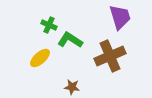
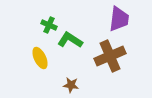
purple trapezoid: moved 1 px left, 2 px down; rotated 24 degrees clockwise
yellow ellipse: rotated 75 degrees counterclockwise
brown star: moved 1 px left, 2 px up
